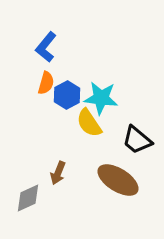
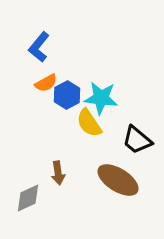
blue L-shape: moved 7 px left
orange semicircle: rotated 45 degrees clockwise
brown arrow: rotated 30 degrees counterclockwise
